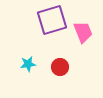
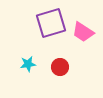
purple square: moved 1 px left, 3 px down
pink trapezoid: rotated 145 degrees clockwise
